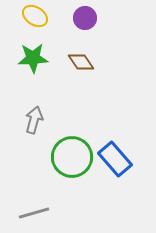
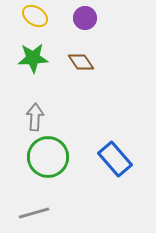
gray arrow: moved 1 px right, 3 px up; rotated 12 degrees counterclockwise
green circle: moved 24 px left
